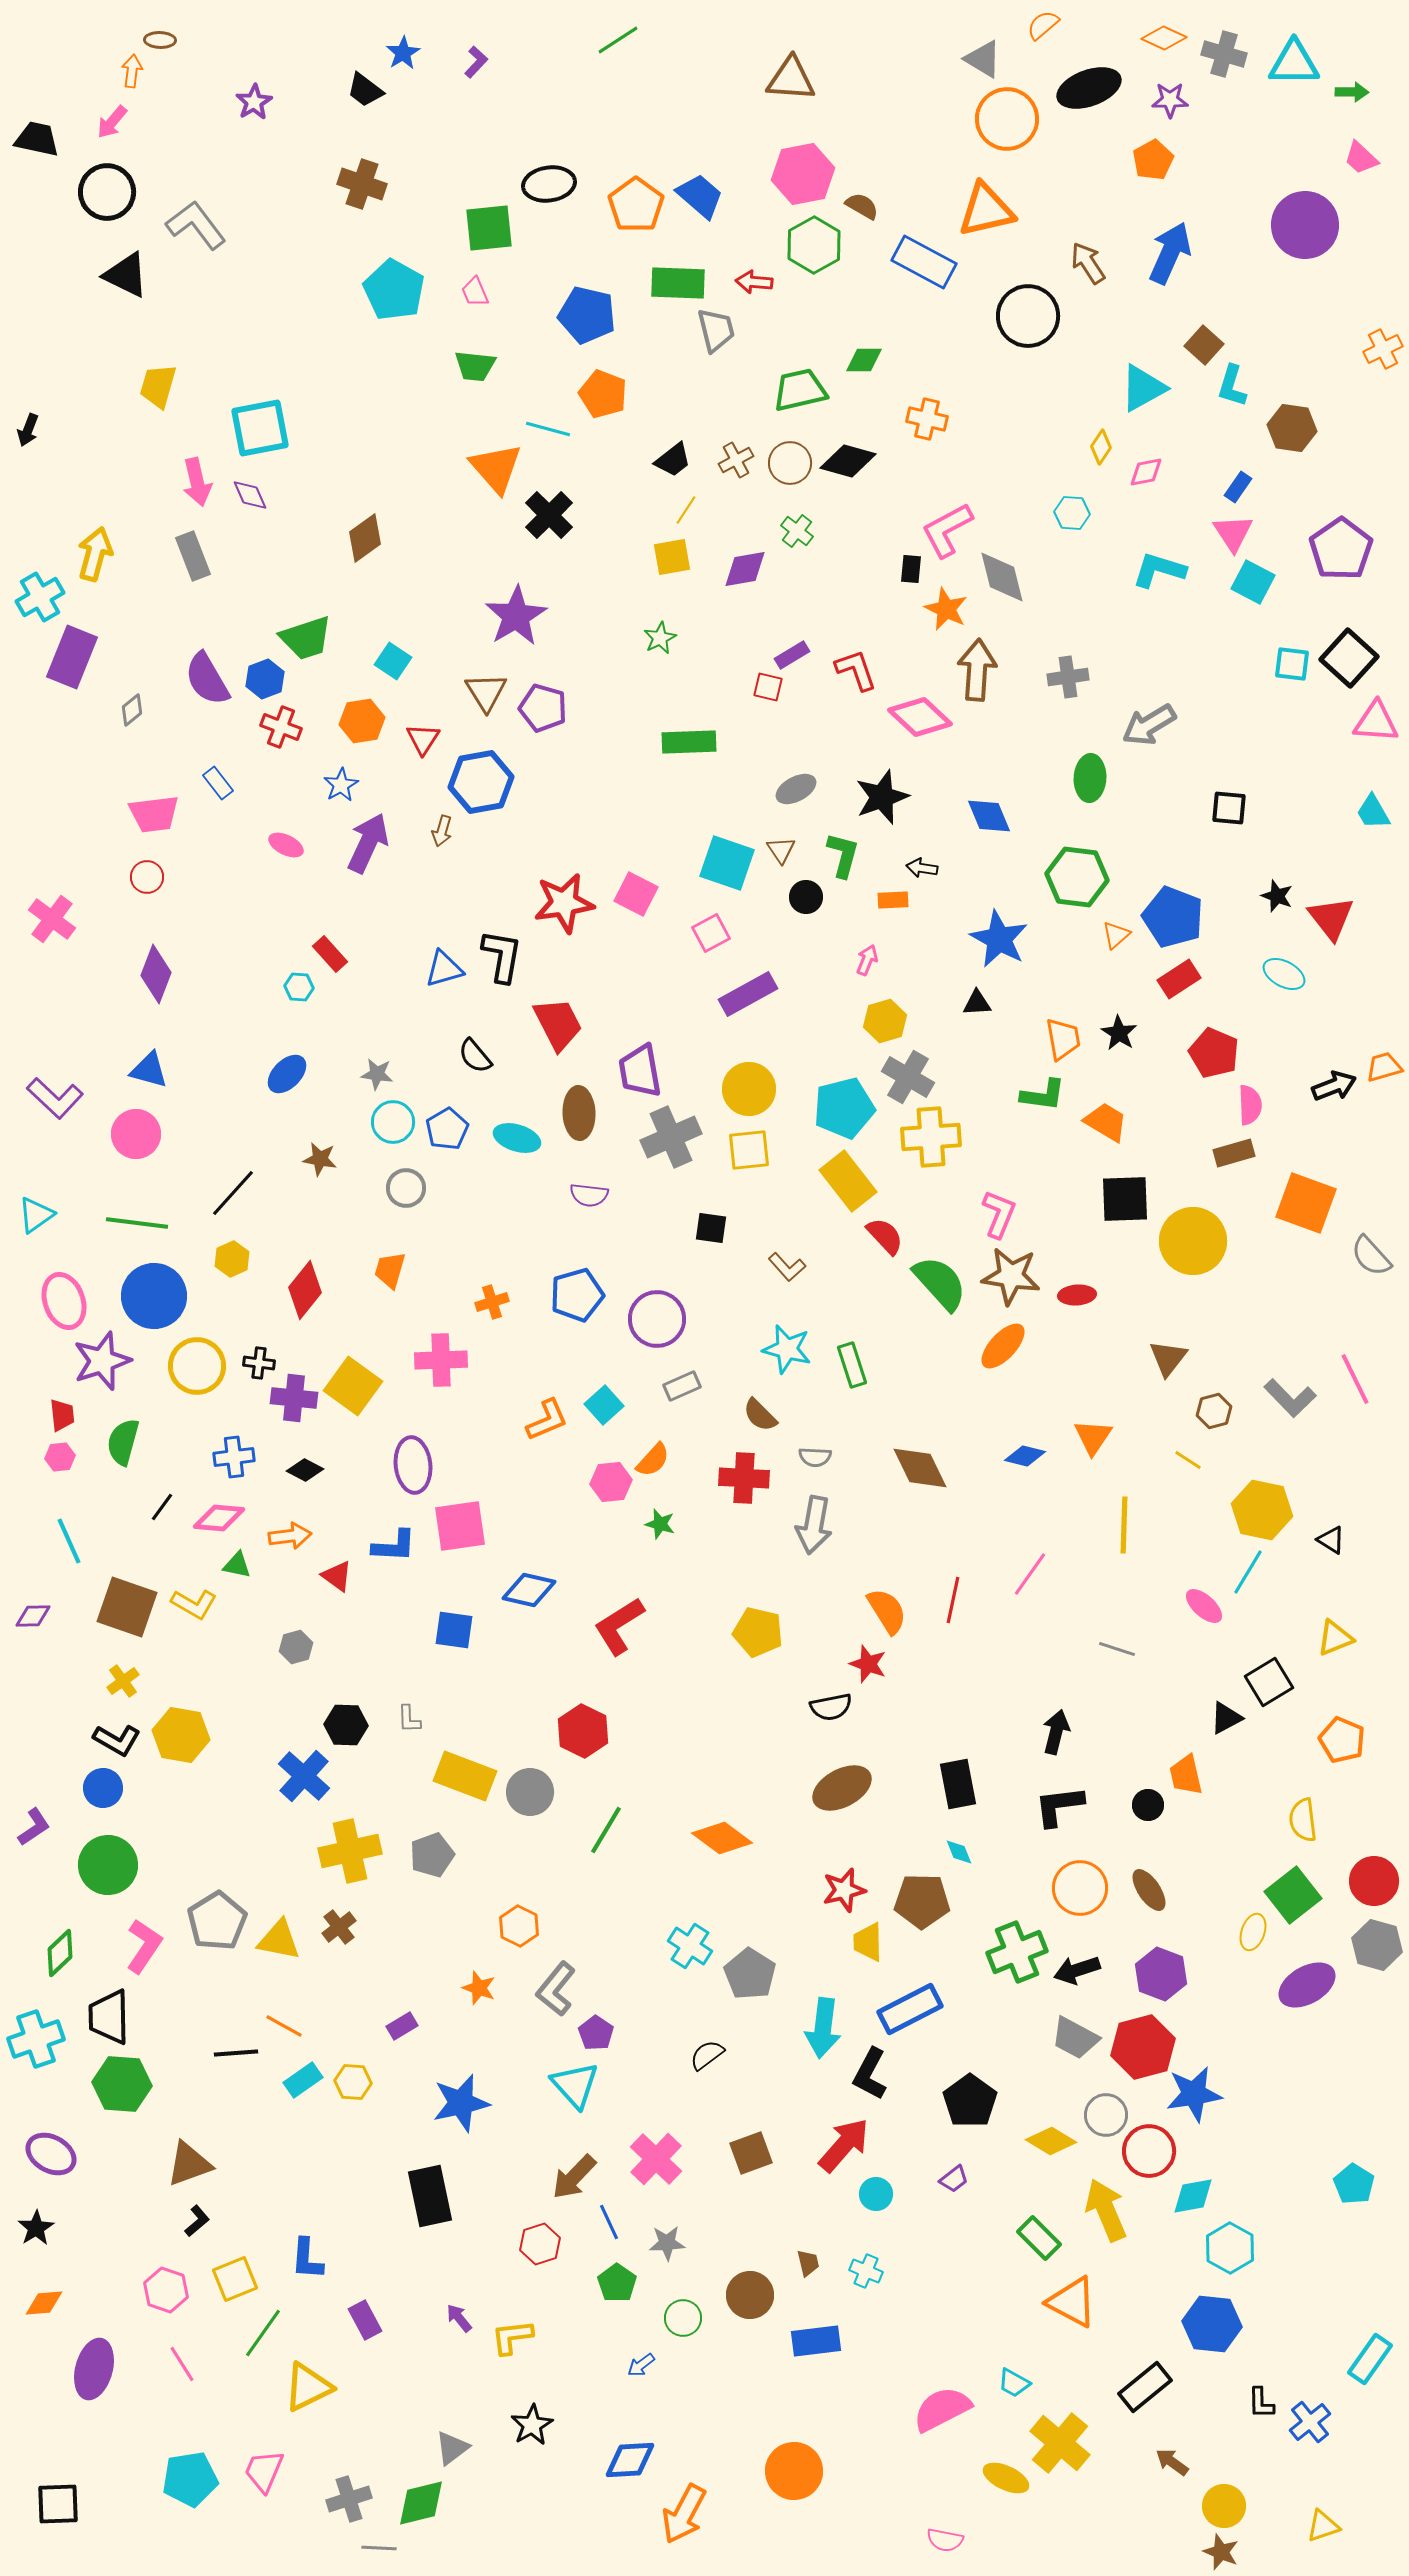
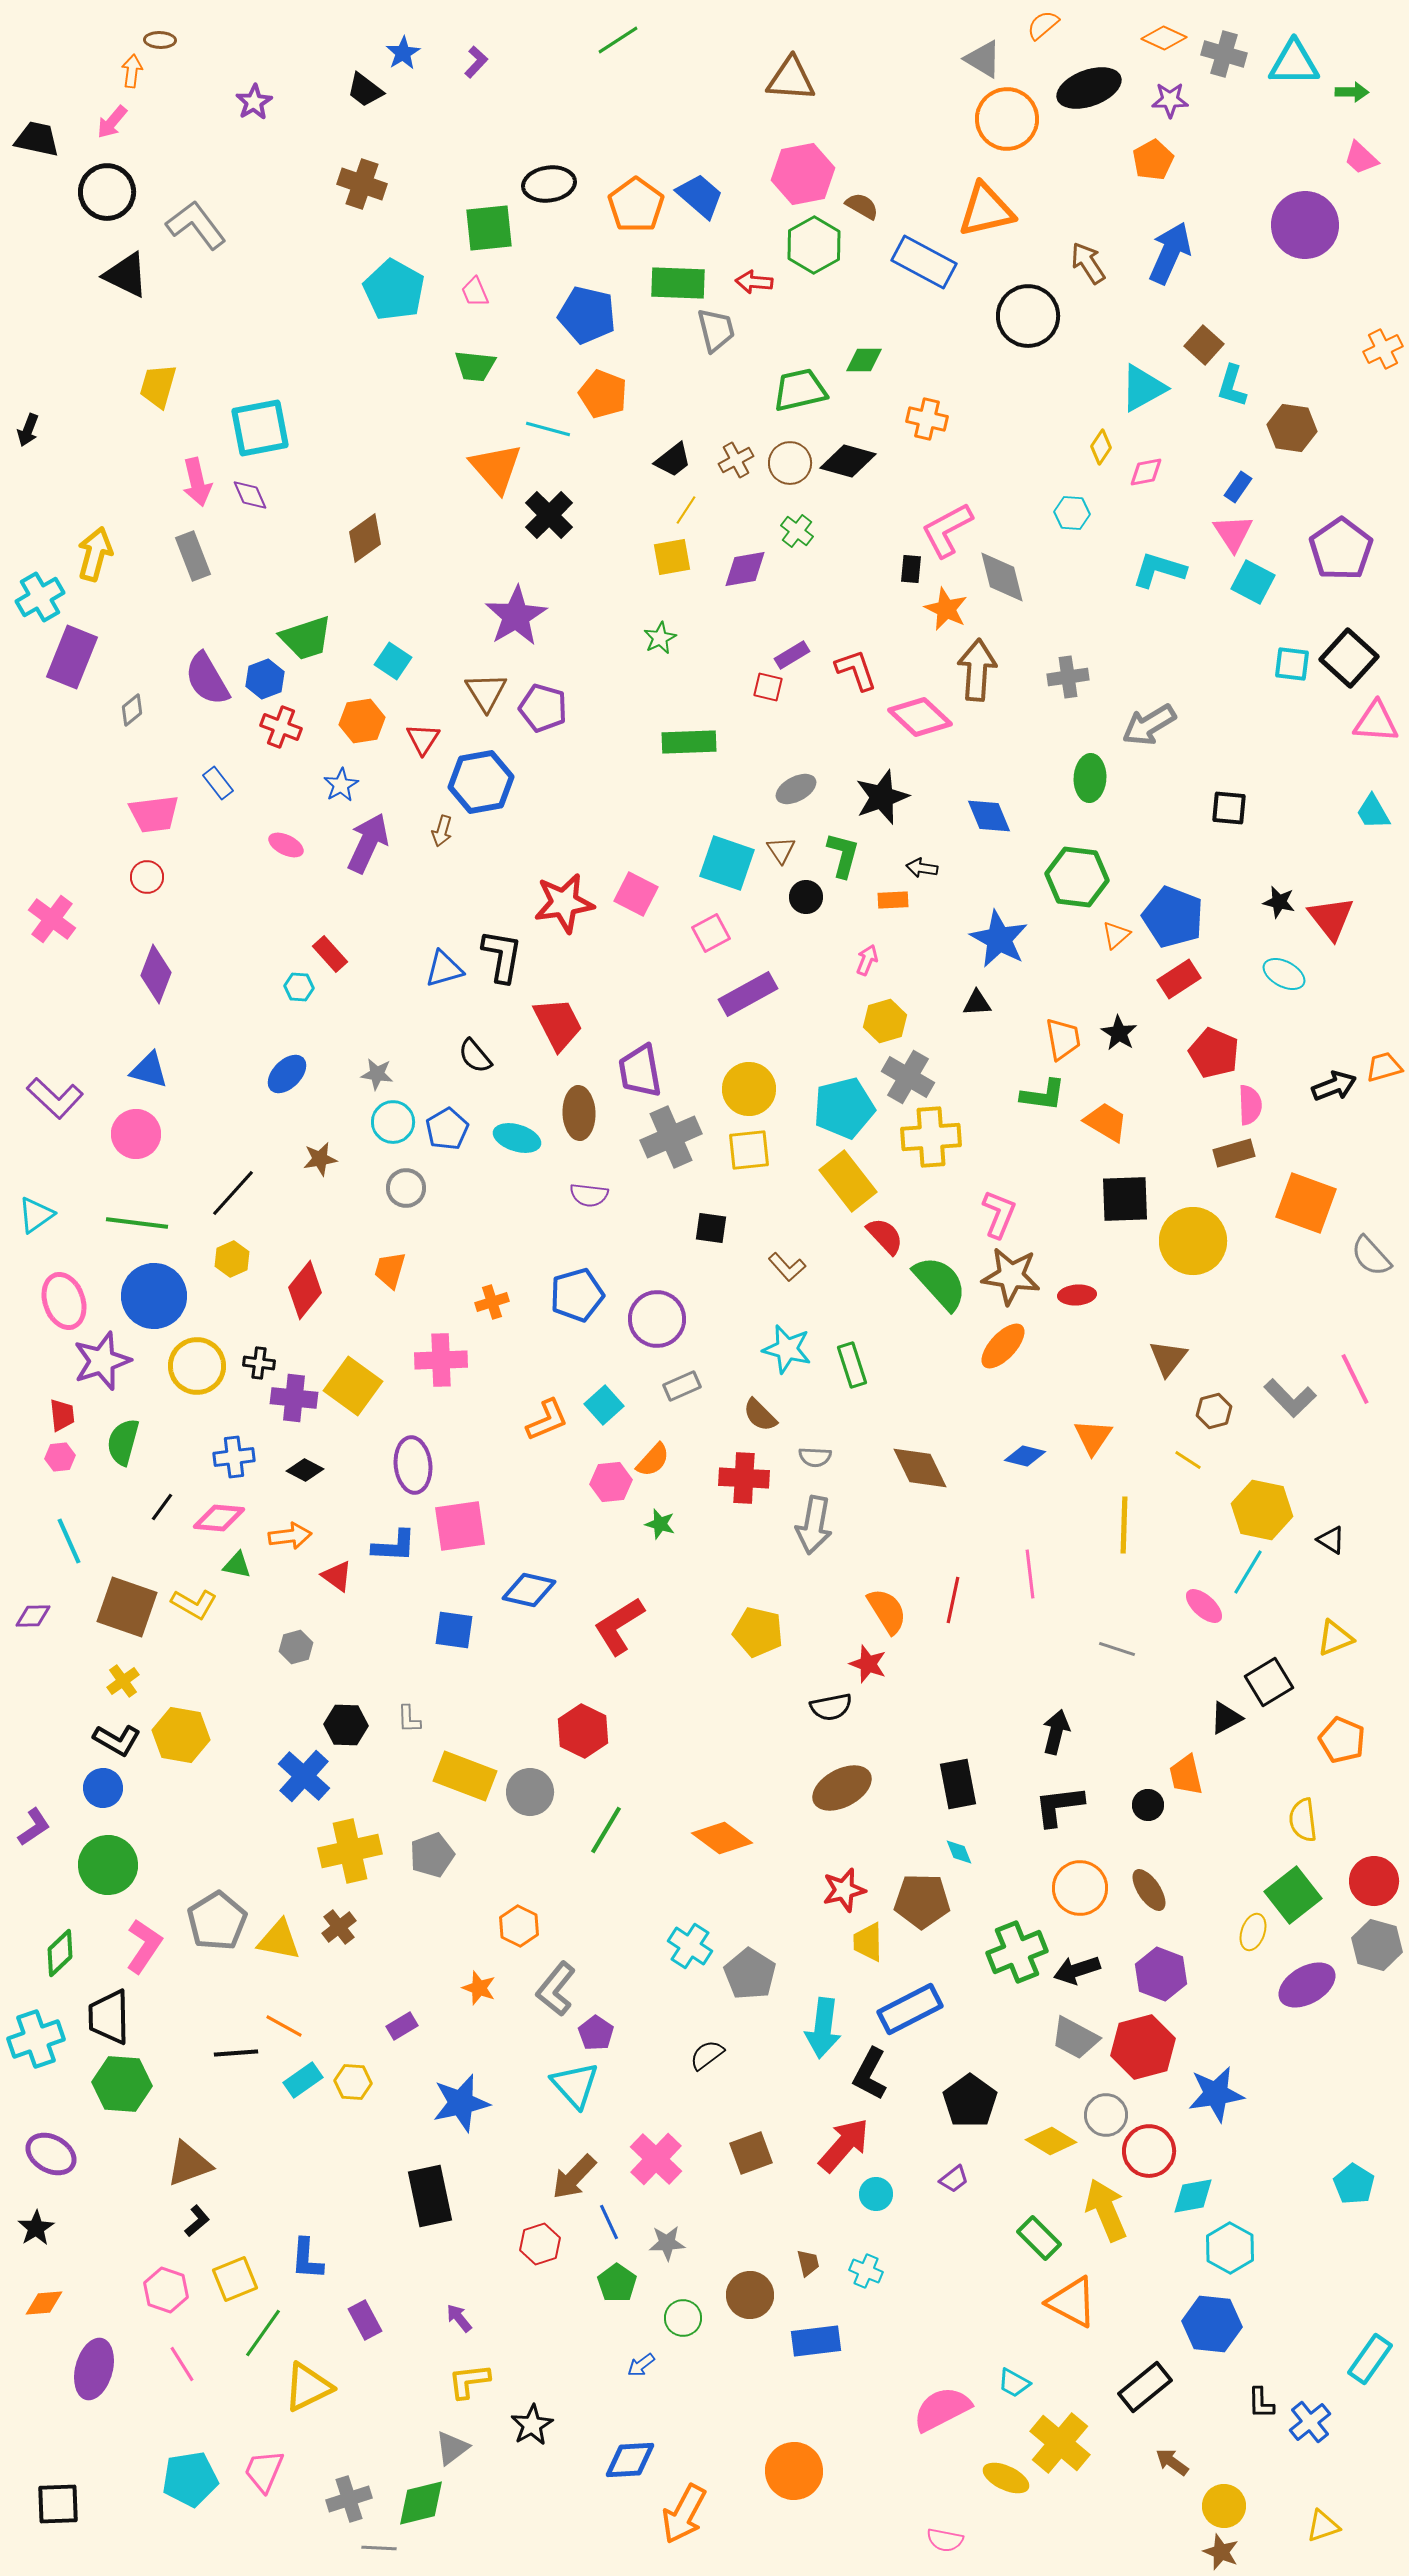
black star at (1277, 896): moved 2 px right, 6 px down; rotated 8 degrees counterclockwise
brown star at (320, 1159): rotated 20 degrees counterclockwise
pink line at (1030, 1574): rotated 42 degrees counterclockwise
blue star at (1194, 2094): moved 22 px right
yellow L-shape at (512, 2337): moved 43 px left, 44 px down
